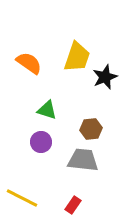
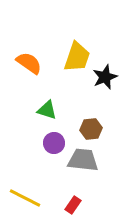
purple circle: moved 13 px right, 1 px down
yellow line: moved 3 px right
